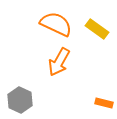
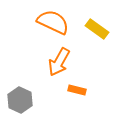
orange semicircle: moved 3 px left, 2 px up
orange rectangle: moved 27 px left, 13 px up
